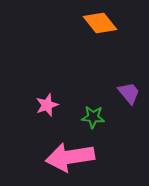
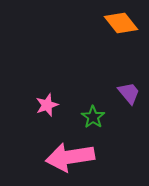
orange diamond: moved 21 px right
green star: rotated 30 degrees clockwise
